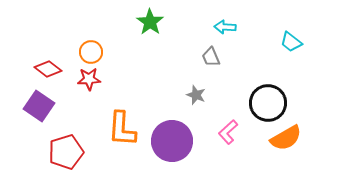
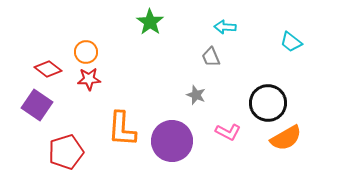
orange circle: moved 5 px left
purple square: moved 2 px left, 1 px up
pink L-shape: rotated 110 degrees counterclockwise
